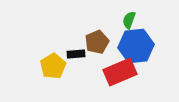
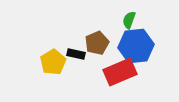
brown pentagon: moved 1 px down
black rectangle: rotated 18 degrees clockwise
yellow pentagon: moved 4 px up
